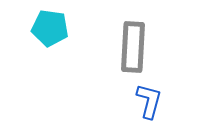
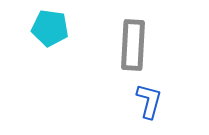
gray rectangle: moved 2 px up
